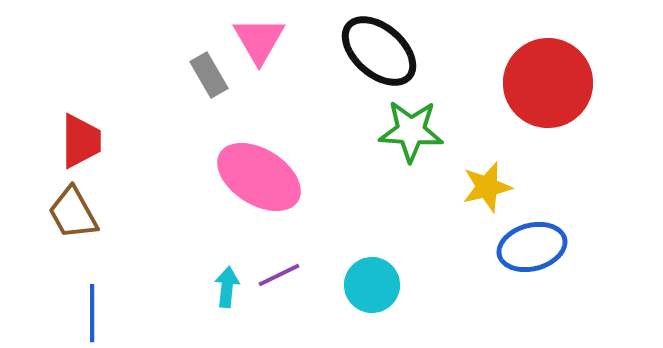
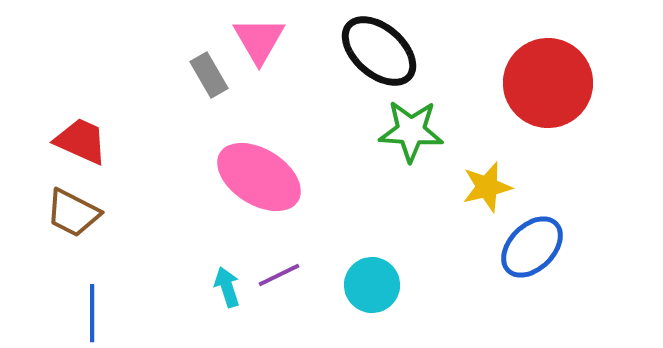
red trapezoid: rotated 66 degrees counterclockwise
brown trapezoid: rotated 34 degrees counterclockwise
blue ellipse: rotated 30 degrees counterclockwise
cyan arrow: rotated 24 degrees counterclockwise
